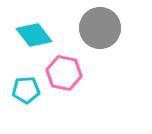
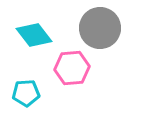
pink hexagon: moved 8 px right, 5 px up; rotated 16 degrees counterclockwise
cyan pentagon: moved 3 px down
